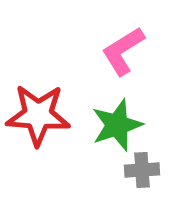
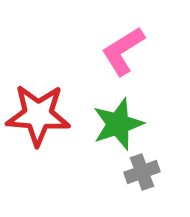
green star: moved 1 px right, 1 px up
gray cross: moved 2 px down; rotated 16 degrees counterclockwise
